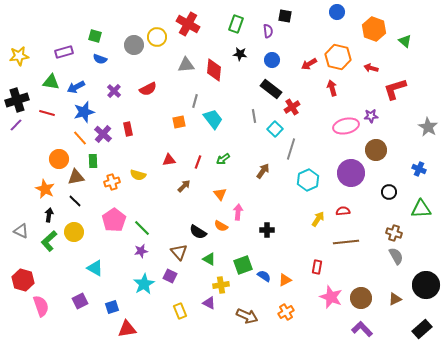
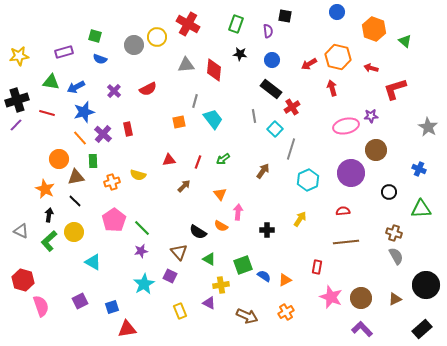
yellow arrow at (318, 219): moved 18 px left
cyan triangle at (95, 268): moved 2 px left, 6 px up
